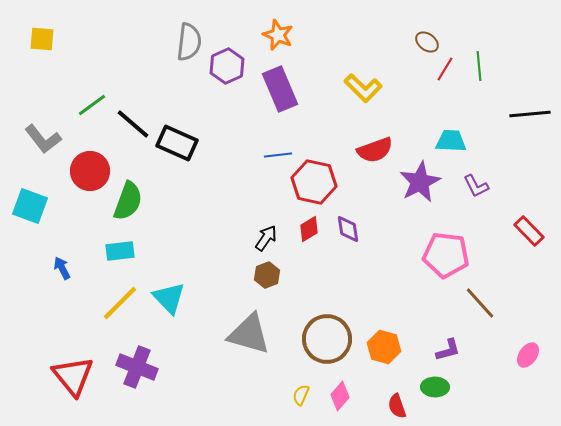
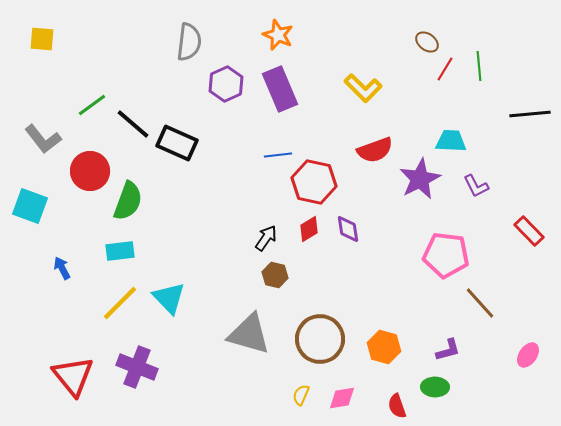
purple hexagon at (227, 66): moved 1 px left, 18 px down
purple star at (420, 182): moved 3 px up
brown hexagon at (267, 275): moved 8 px right; rotated 25 degrees counterclockwise
brown circle at (327, 339): moved 7 px left
pink diamond at (340, 396): moved 2 px right, 2 px down; rotated 40 degrees clockwise
